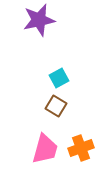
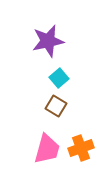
purple star: moved 9 px right, 21 px down
cyan square: rotated 12 degrees counterclockwise
pink trapezoid: moved 2 px right
